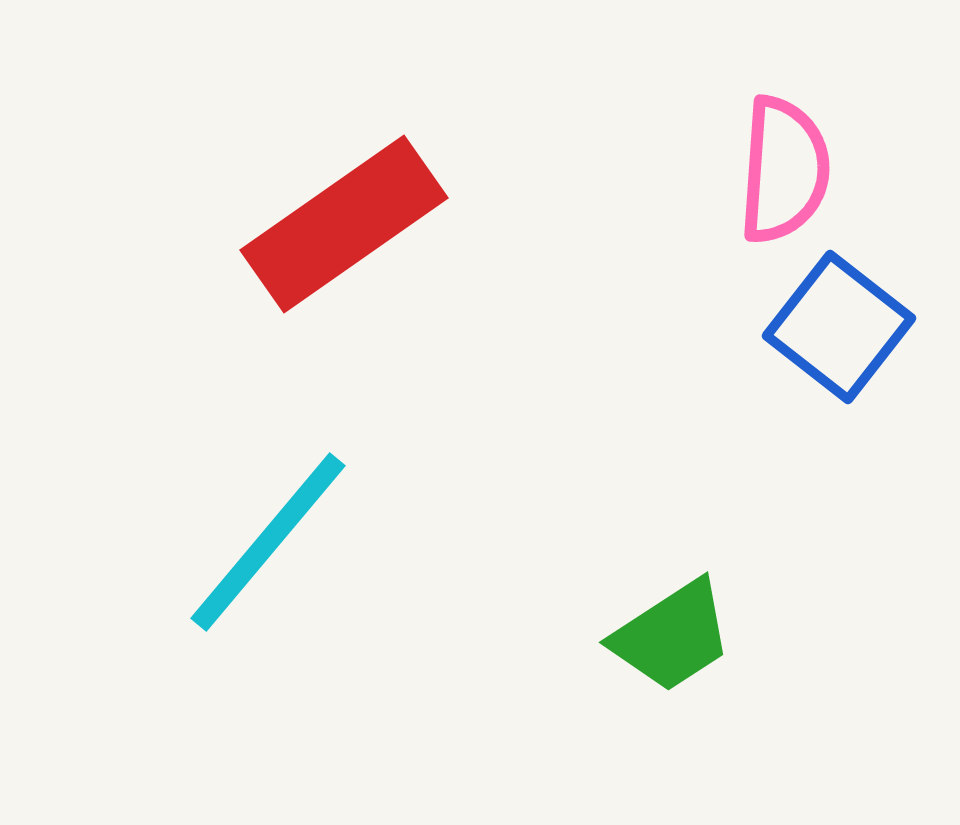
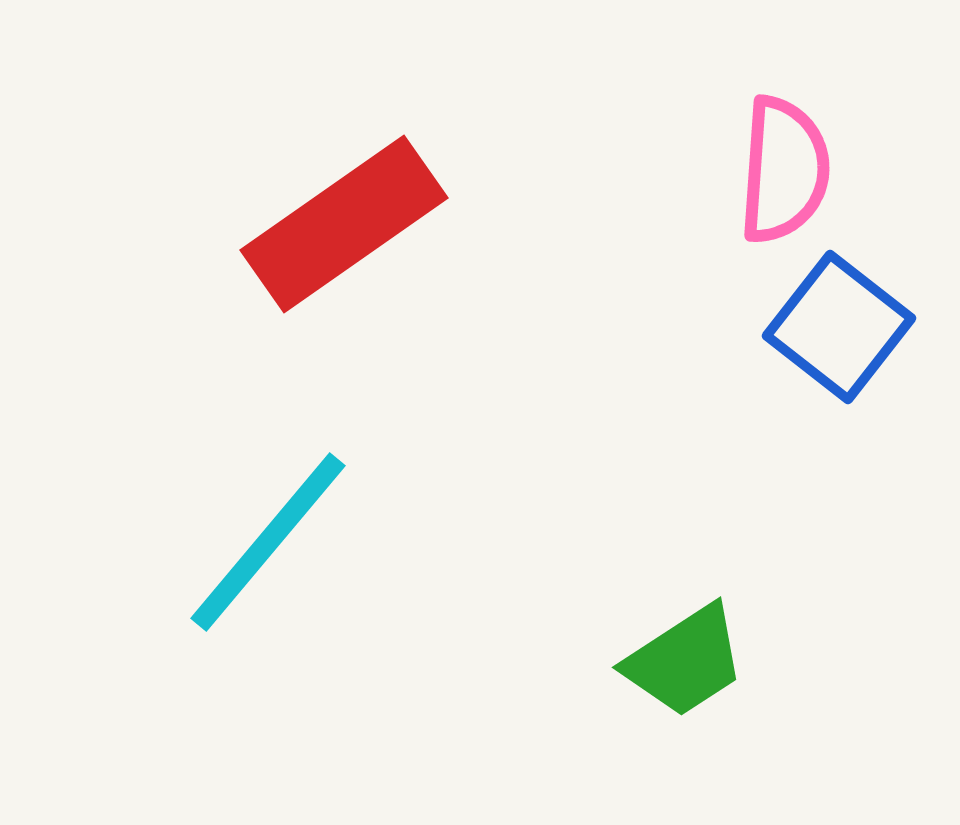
green trapezoid: moved 13 px right, 25 px down
